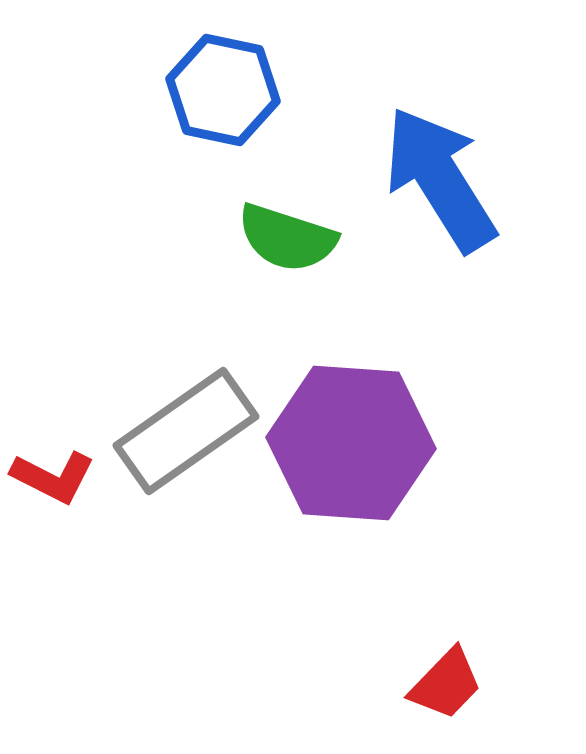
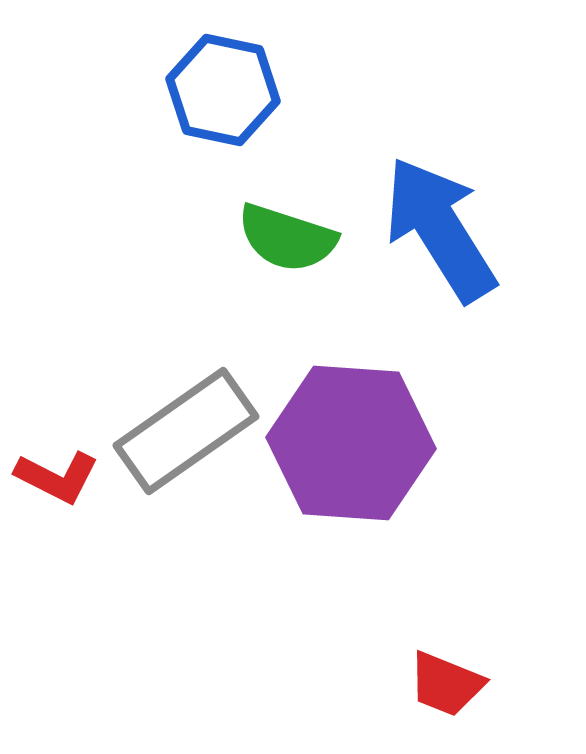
blue arrow: moved 50 px down
red L-shape: moved 4 px right
red trapezoid: rotated 68 degrees clockwise
